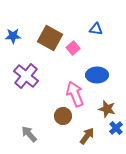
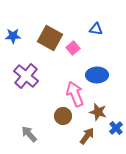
brown star: moved 9 px left, 3 px down
